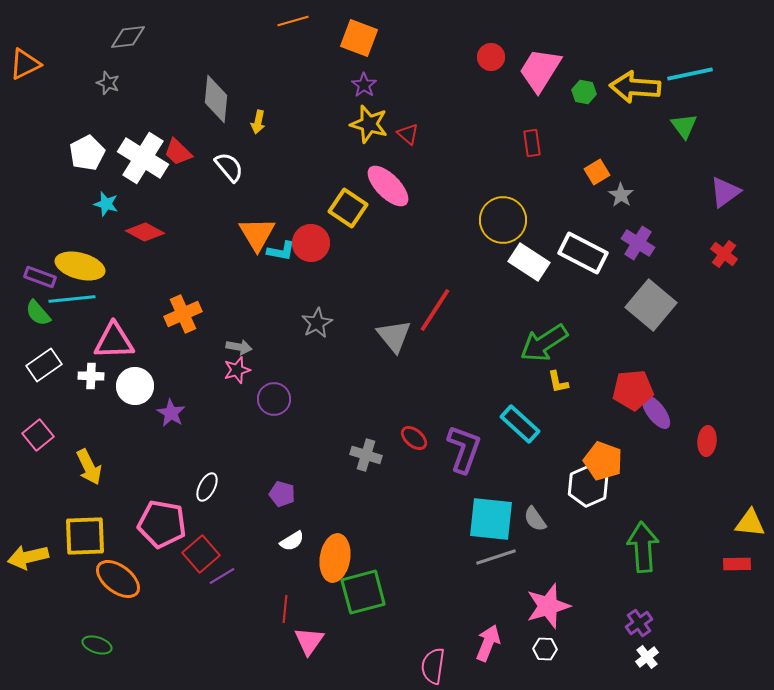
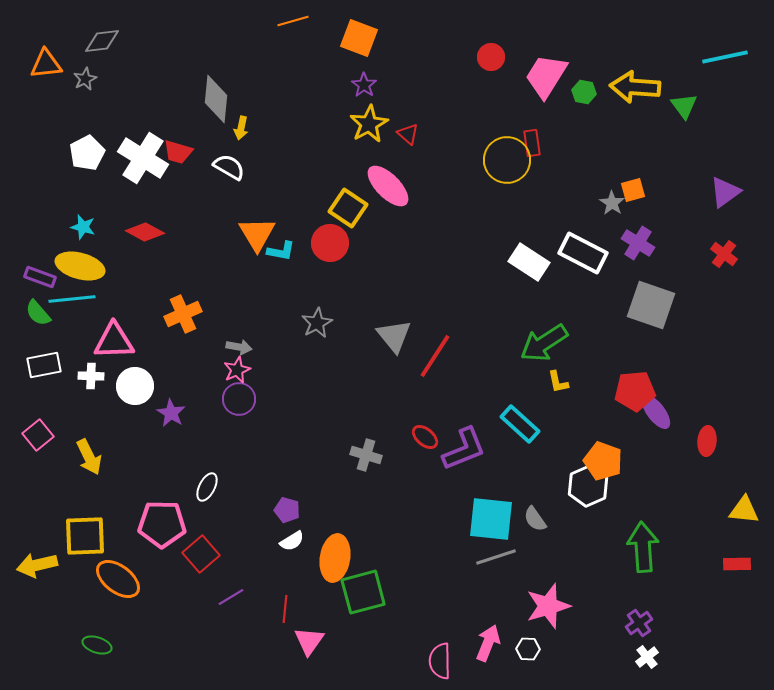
gray diamond at (128, 37): moved 26 px left, 4 px down
orange triangle at (25, 64): moved 21 px right; rotated 20 degrees clockwise
pink trapezoid at (540, 70): moved 6 px right, 6 px down
cyan line at (690, 74): moved 35 px right, 17 px up
gray star at (108, 83): moved 23 px left, 4 px up; rotated 25 degrees clockwise
yellow arrow at (258, 122): moved 17 px left, 6 px down
yellow star at (369, 124): rotated 27 degrees clockwise
green triangle at (684, 126): moved 20 px up
red trapezoid at (178, 152): rotated 28 degrees counterclockwise
white semicircle at (229, 167): rotated 20 degrees counterclockwise
orange square at (597, 172): moved 36 px right, 18 px down; rotated 15 degrees clockwise
gray star at (621, 195): moved 9 px left, 8 px down
cyan star at (106, 204): moved 23 px left, 23 px down
yellow circle at (503, 220): moved 4 px right, 60 px up
red circle at (311, 243): moved 19 px right
gray square at (651, 305): rotated 21 degrees counterclockwise
red line at (435, 310): moved 46 px down
white rectangle at (44, 365): rotated 24 degrees clockwise
pink star at (237, 370): rotated 8 degrees counterclockwise
red pentagon at (633, 390): moved 2 px right, 1 px down
purple circle at (274, 399): moved 35 px left
red ellipse at (414, 438): moved 11 px right, 1 px up
purple L-shape at (464, 449): rotated 48 degrees clockwise
yellow arrow at (89, 467): moved 10 px up
purple pentagon at (282, 494): moved 5 px right, 16 px down
yellow triangle at (750, 523): moved 6 px left, 13 px up
pink pentagon at (162, 524): rotated 9 degrees counterclockwise
yellow arrow at (28, 557): moved 9 px right, 8 px down
purple line at (222, 576): moved 9 px right, 21 px down
white hexagon at (545, 649): moved 17 px left
pink semicircle at (433, 666): moved 7 px right, 5 px up; rotated 9 degrees counterclockwise
